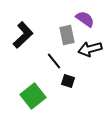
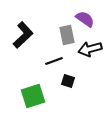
black line: rotated 72 degrees counterclockwise
green square: rotated 20 degrees clockwise
